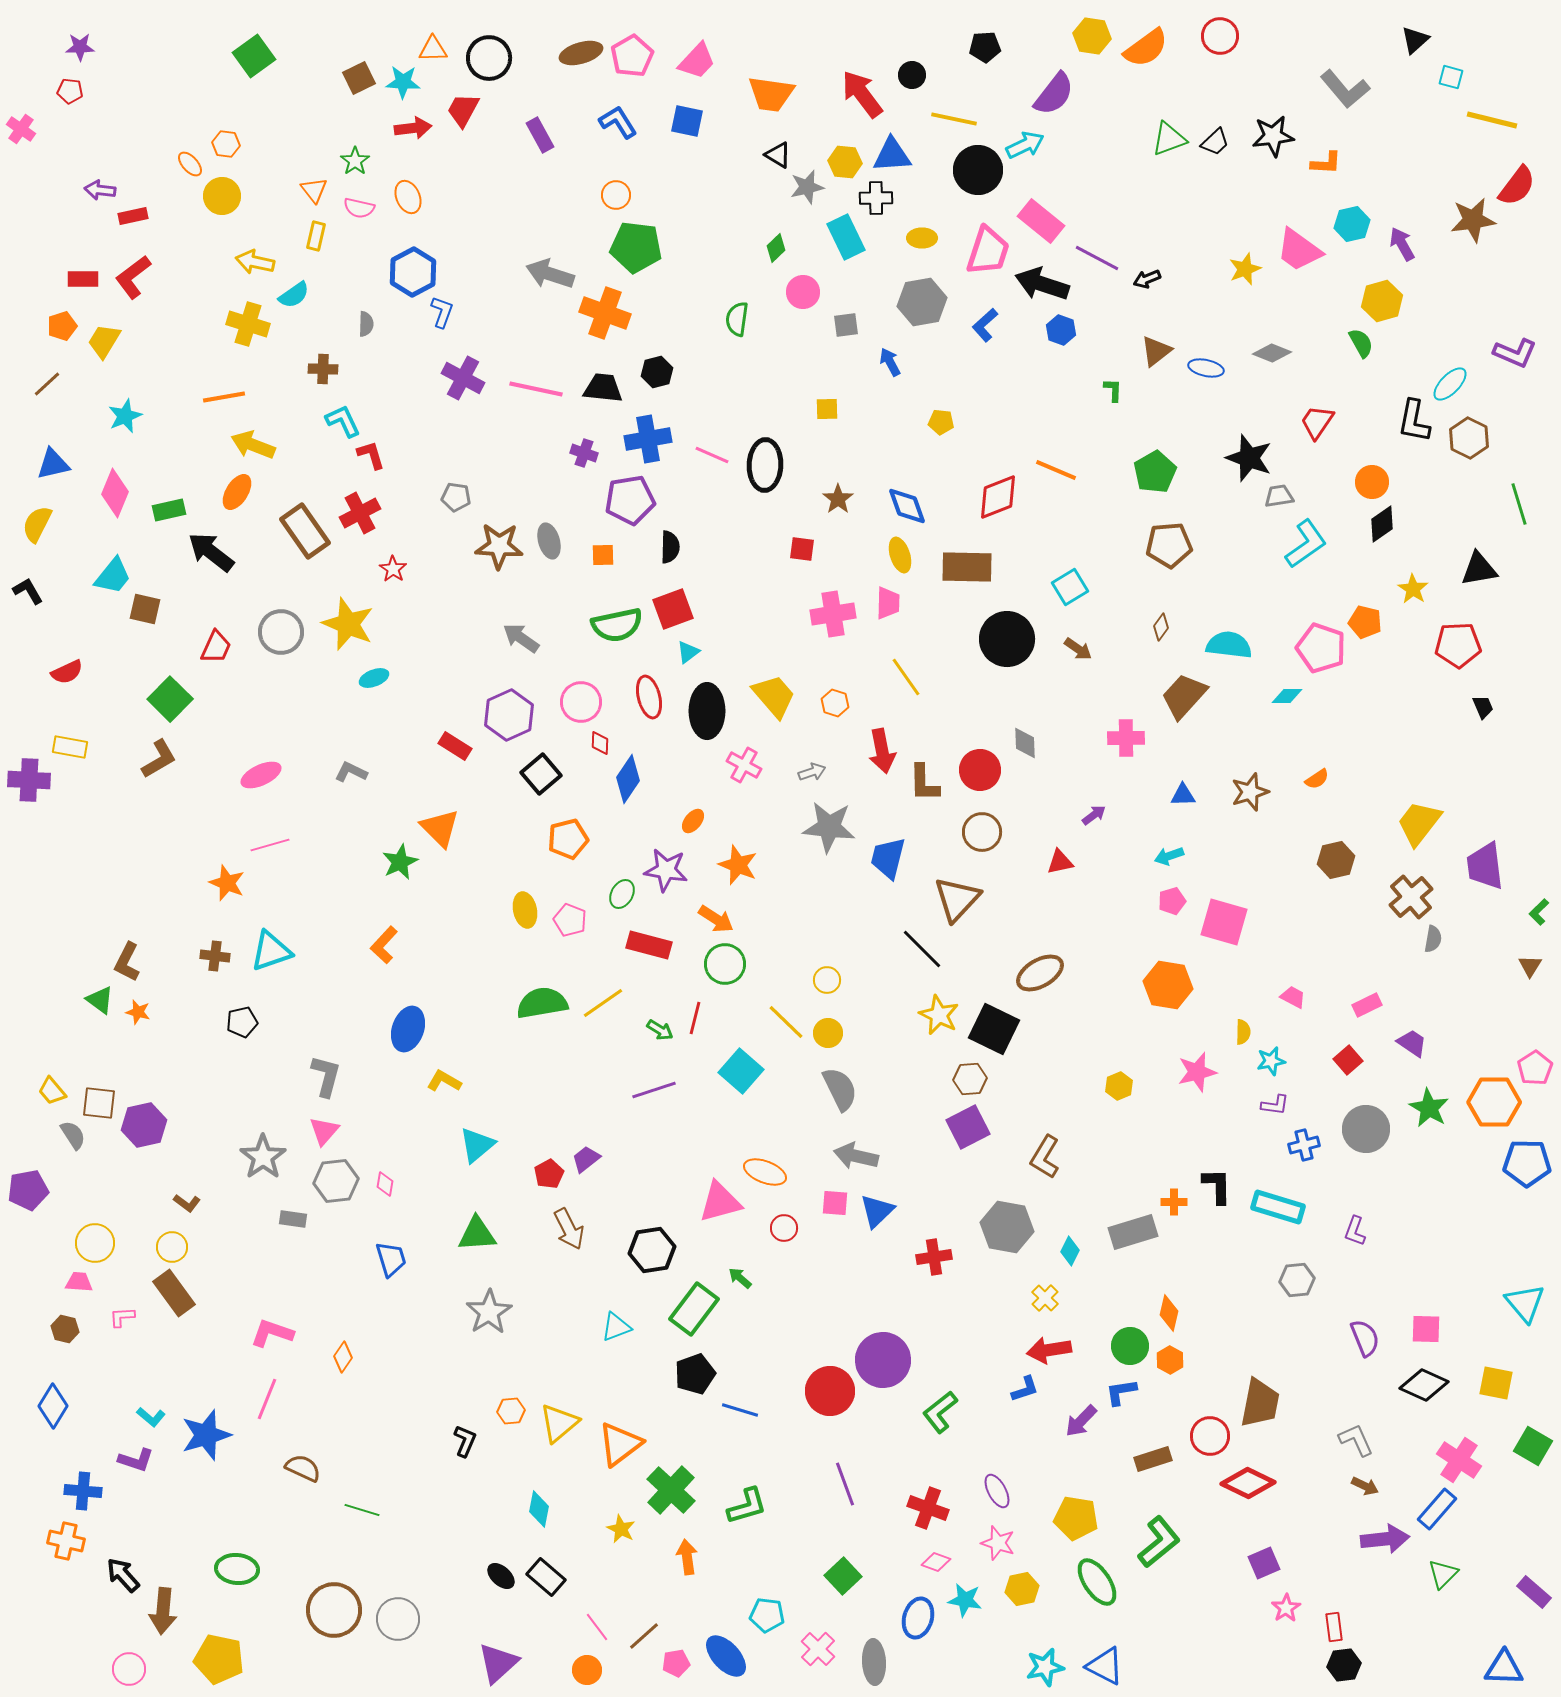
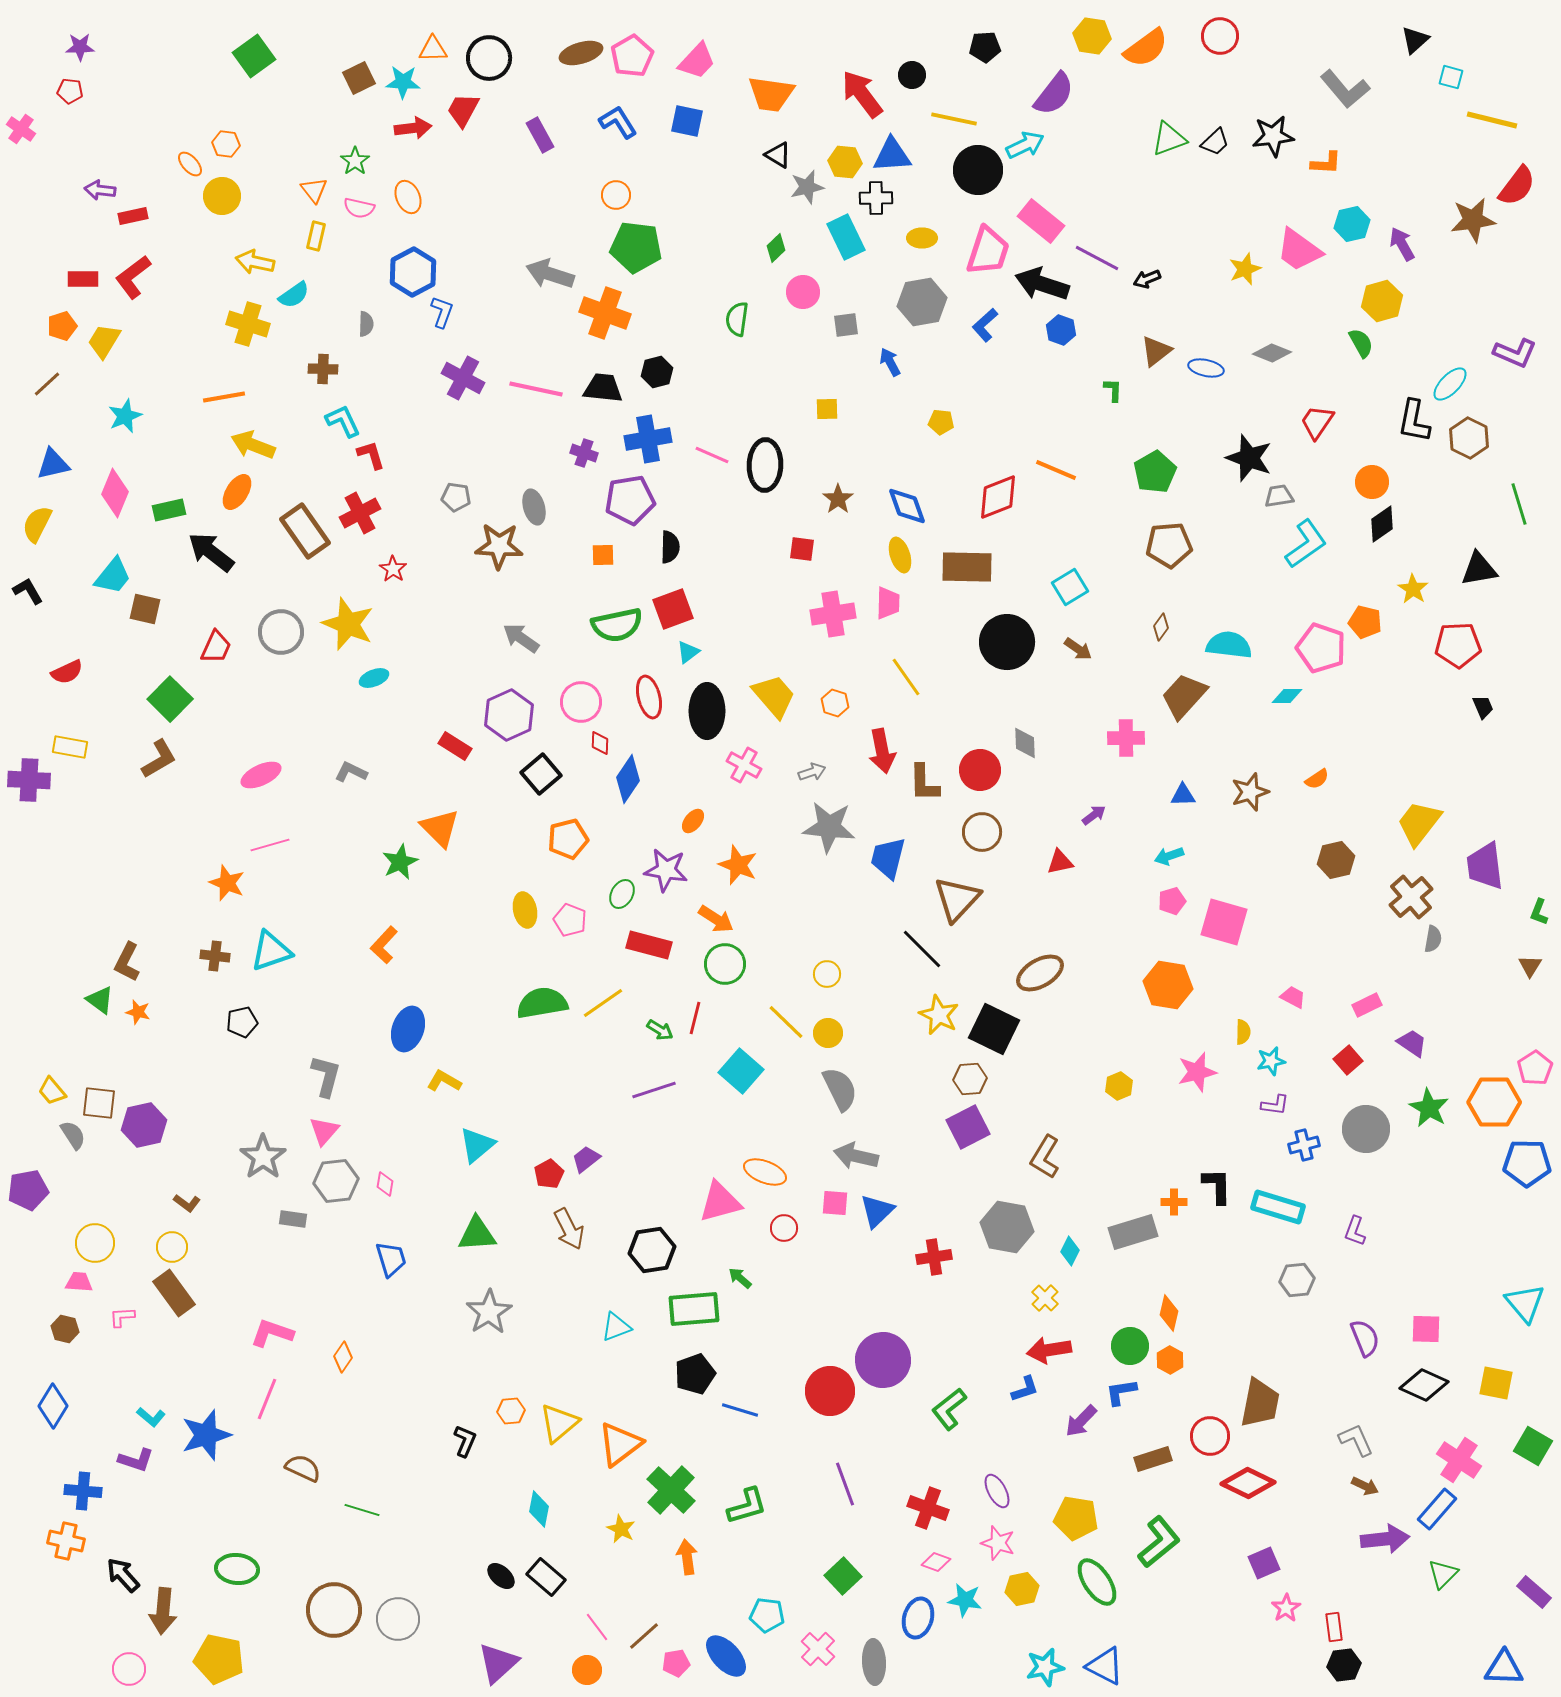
gray ellipse at (549, 541): moved 15 px left, 34 px up
black circle at (1007, 639): moved 3 px down
green L-shape at (1539, 912): rotated 24 degrees counterclockwise
yellow circle at (827, 980): moved 6 px up
green rectangle at (694, 1309): rotated 48 degrees clockwise
green L-shape at (940, 1412): moved 9 px right, 3 px up
